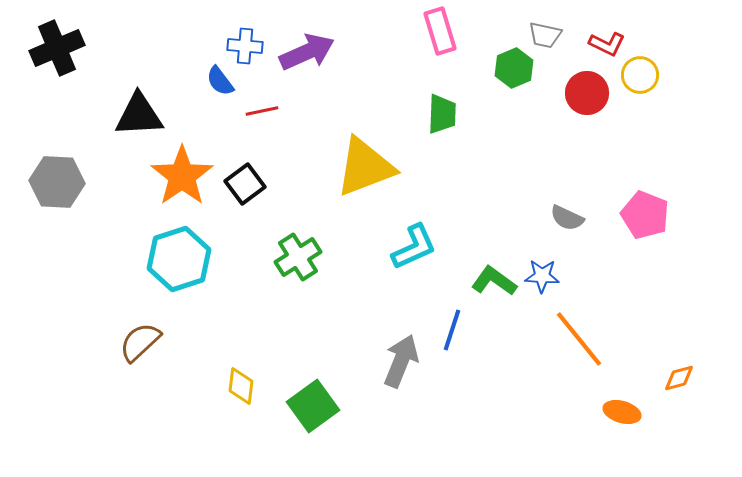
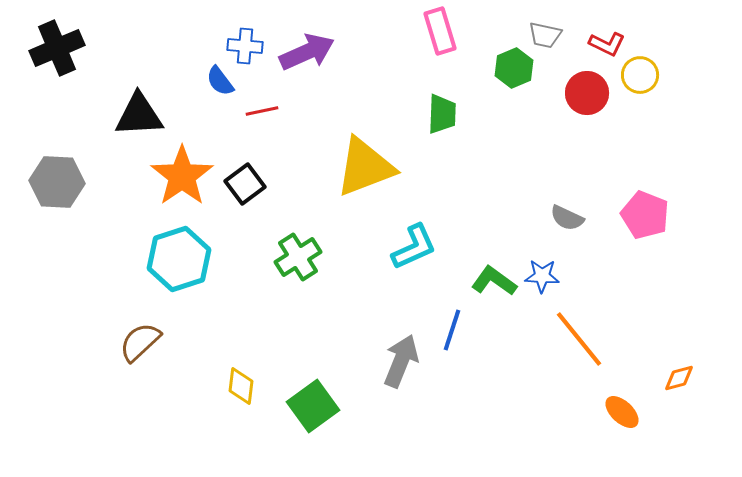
orange ellipse: rotated 27 degrees clockwise
